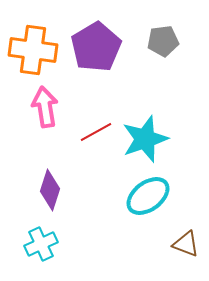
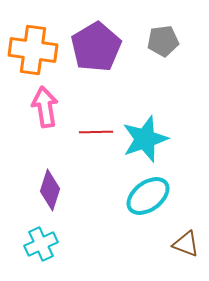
red line: rotated 28 degrees clockwise
